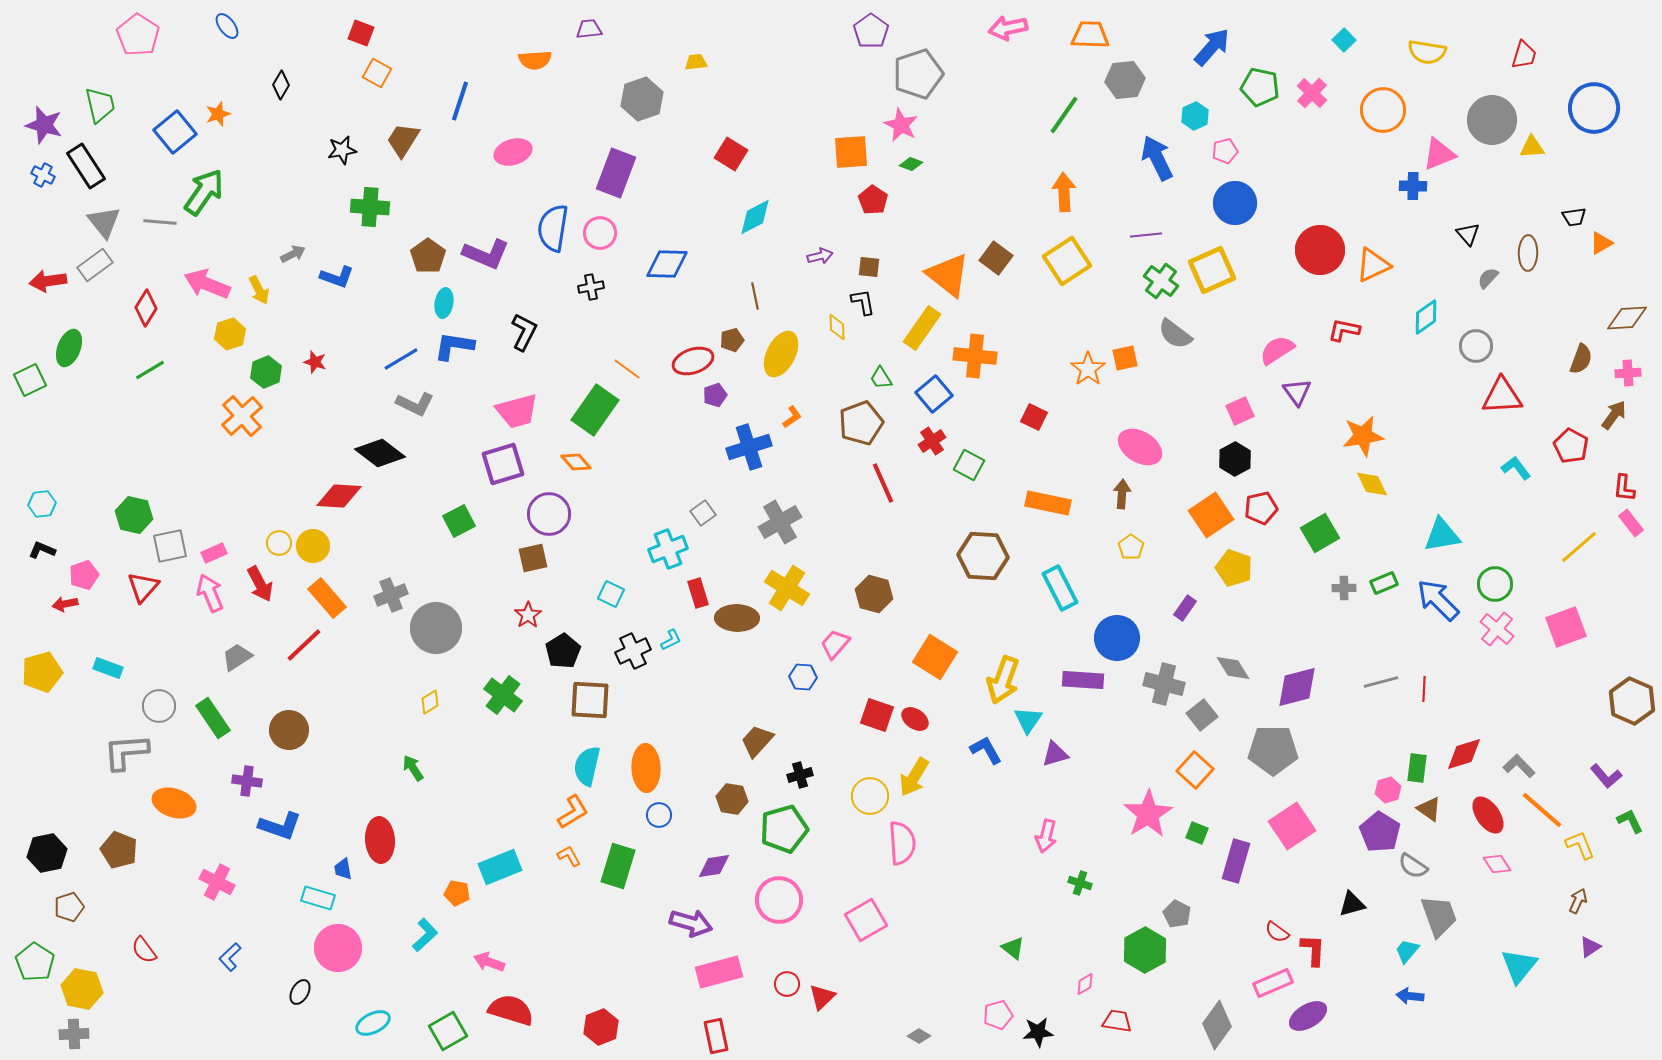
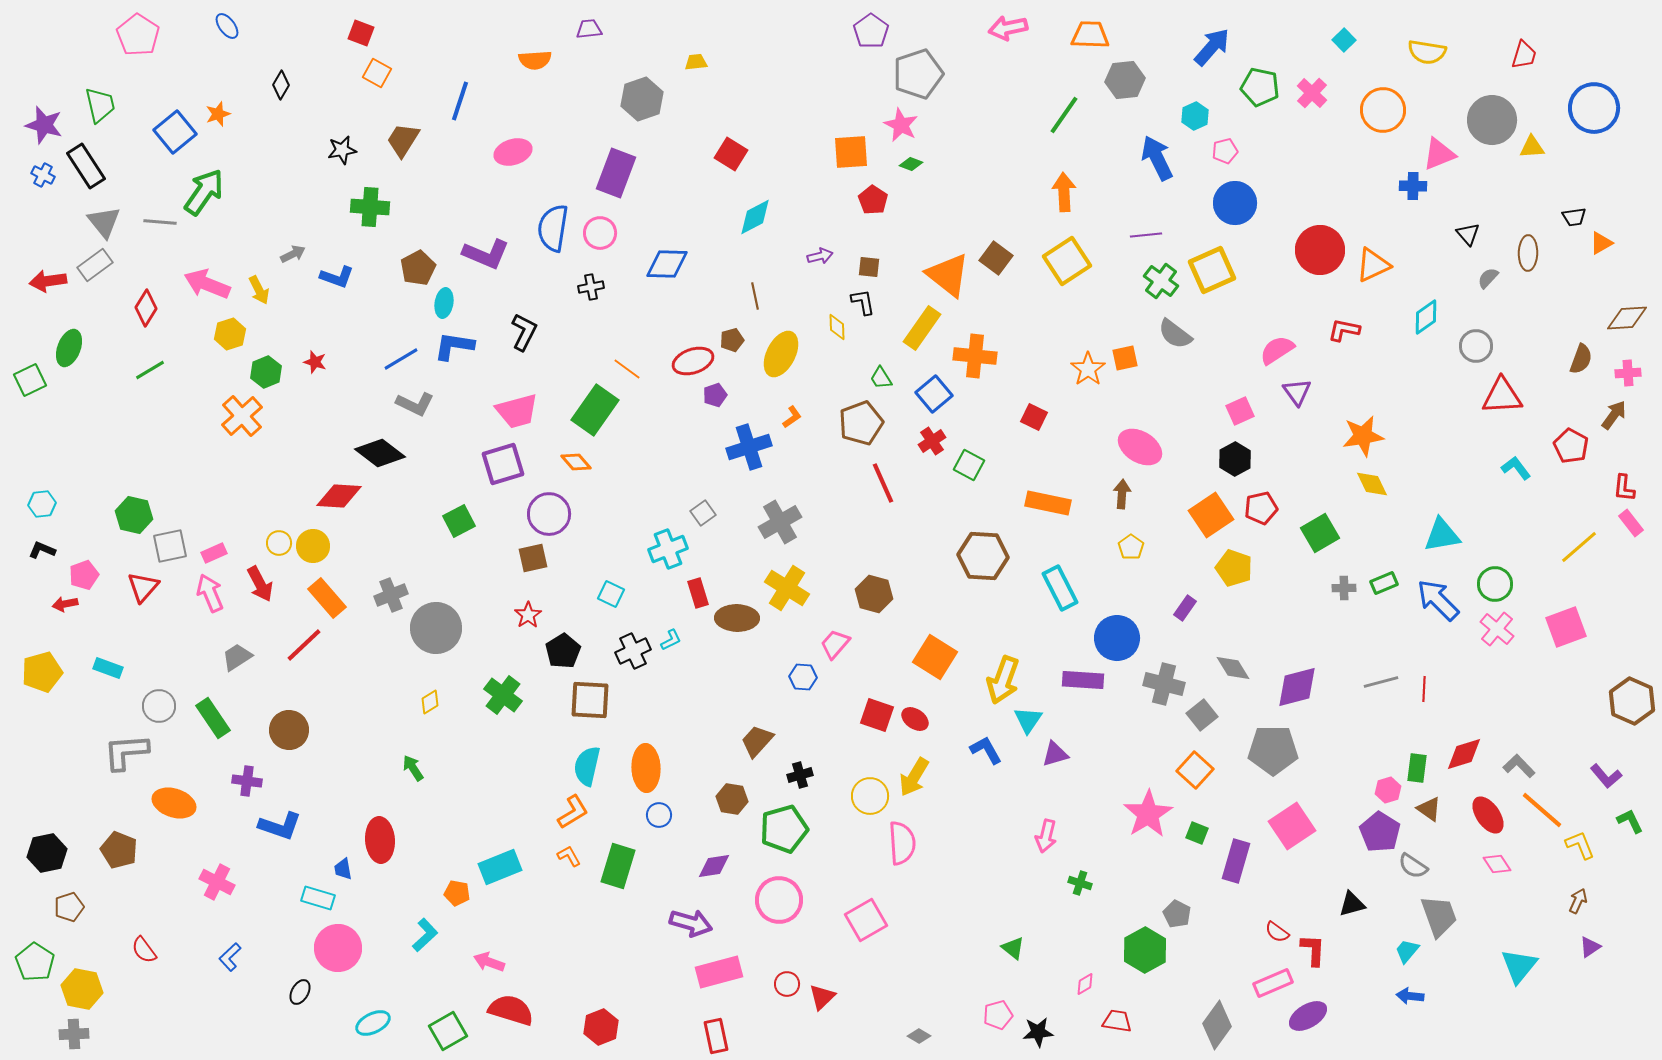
brown pentagon at (428, 256): moved 10 px left, 12 px down; rotated 8 degrees clockwise
